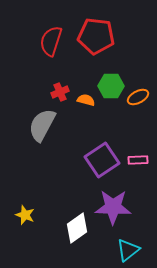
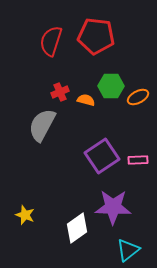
purple square: moved 4 px up
